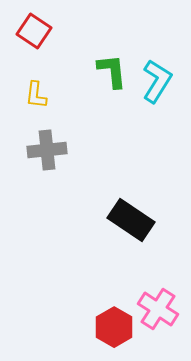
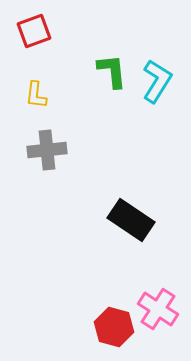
red square: rotated 36 degrees clockwise
red hexagon: rotated 15 degrees counterclockwise
